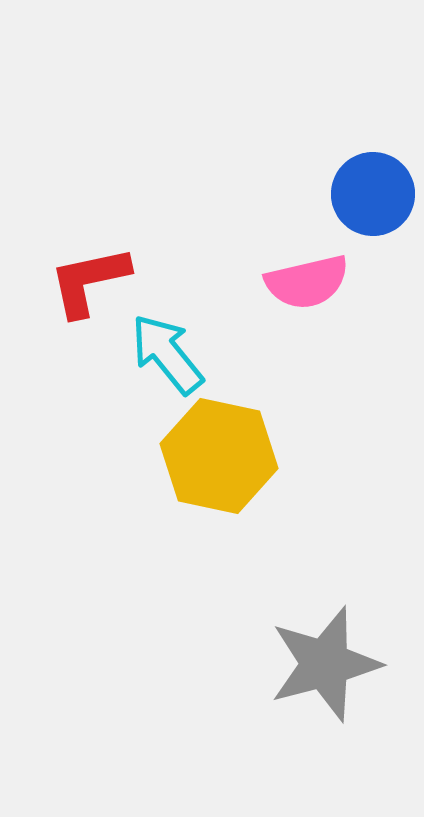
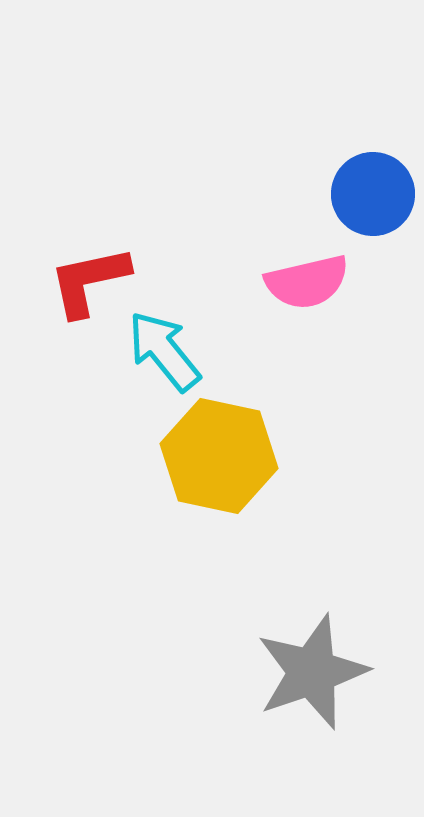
cyan arrow: moved 3 px left, 3 px up
gray star: moved 13 px left, 8 px down; rotated 4 degrees counterclockwise
